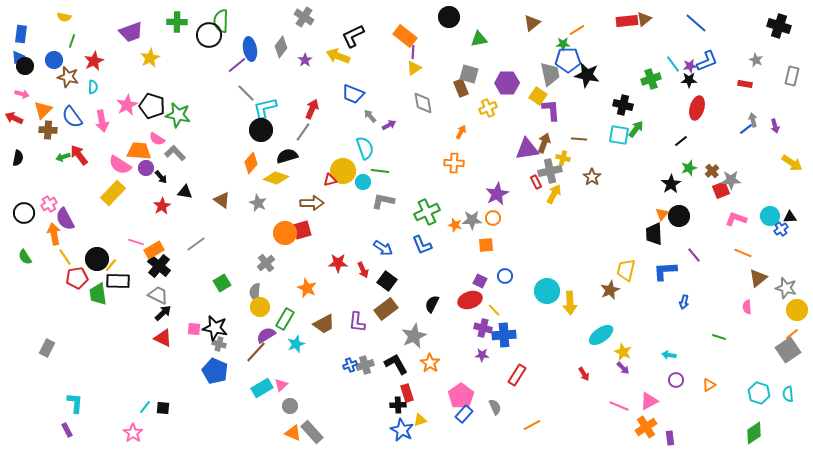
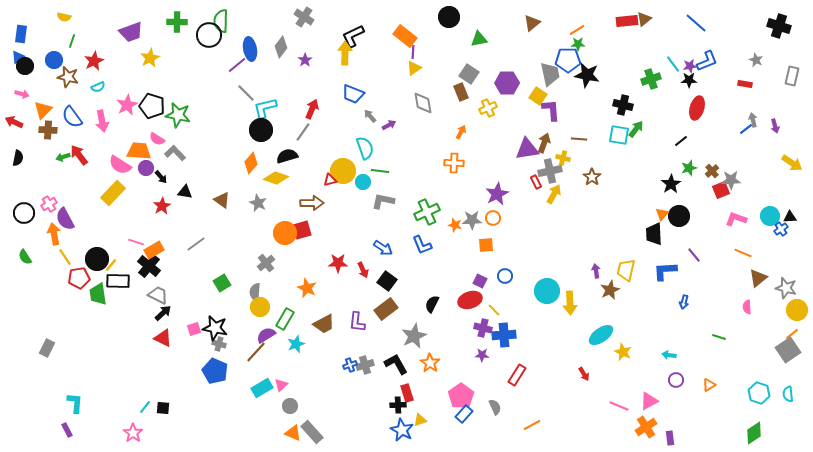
green star at (563, 44): moved 15 px right
yellow arrow at (338, 56): moved 7 px right, 3 px up; rotated 70 degrees clockwise
gray square at (469, 74): rotated 18 degrees clockwise
cyan semicircle at (93, 87): moved 5 px right; rotated 64 degrees clockwise
brown rectangle at (461, 88): moved 4 px down
red arrow at (14, 118): moved 4 px down
black cross at (159, 266): moved 10 px left
red pentagon at (77, 278): moved 2 px right
pink square at (194, 329): rotated 24 degrees counterclockwise
purple arrow at (623, 368): moved 27 px left, 97 px up; rotated 144 degrees counterclockwise
